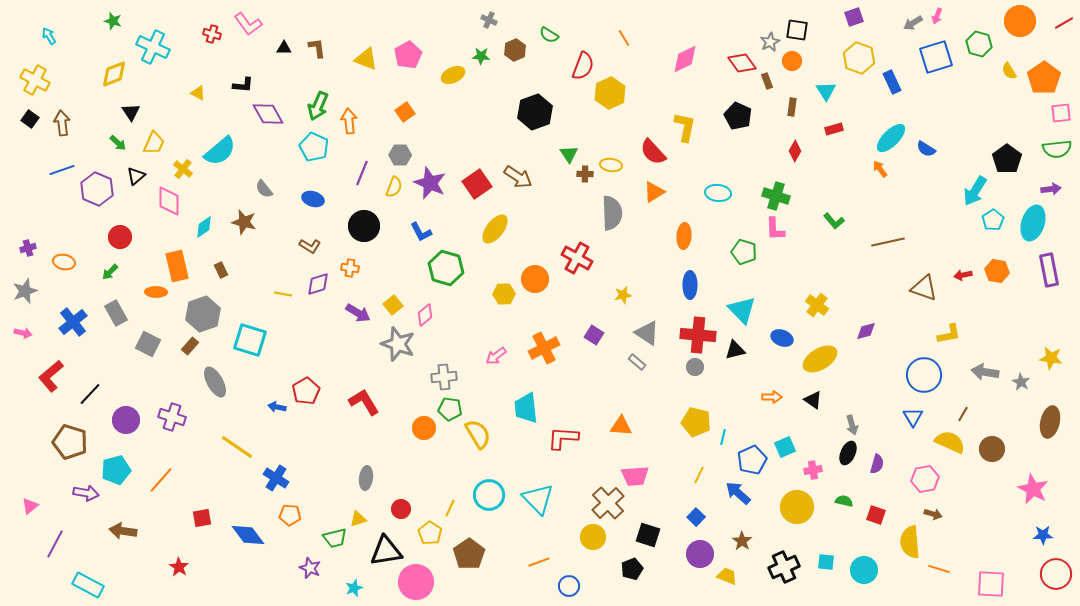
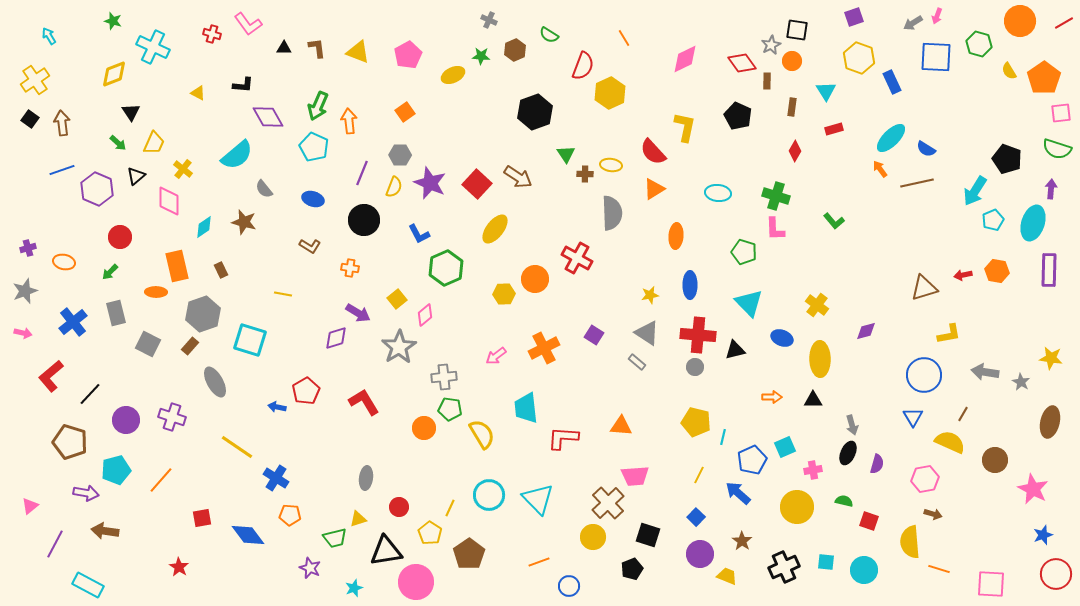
gray star at (770, 42): moved 1 px right, 3 px down
blue square at (936, 57): rotated 20 degrees clockwise
yellow triangle at (366, 59): moved 8 px left, 7 px up
yellow cross at (35, 80): rotated 28 degrees clockwise
brown rectangle at (767, 81): rotated 21 degrees clockwise
purple diamond at (268, 114): moved 3 px down
green semicircle at (1057, 149): rotated 24 degrees clockwise
cyan semicircle at (220, 151): moved 17 px right, 4 px down
green triangle at (569, 154): moved 3 px left
black pentagon at (1007, 159): rotated 16 degrees counterclockwise
red square at (477, 184): rotated 12 degrees counterclockwise
purple arrow at (1051, 189): rotated 78 degrees counterclockwise
orange triangle at (654, 192): moved 3 px up
cyan pentagon at (993, 220): rotated 10 degrees clockwise
black circle at (364, 226): moved 6 px up
blue L-shape at (421, 232): moved 2 px left, 2 px down
orange ellipse at (684, 236): moved 8 px left
brown line at (888, 242): moved 29 px right, 59 px up
green hexagon at (446, 268): rotated 20 degrees clockwise
purple rectangle at (1049, 270): rotated 12 degrees clockwise
purple diamond at (318, 284): moved 18 px right, 54 px down
brown triangle at (924, 288): rotated 36 degrees counterclockwise
yellow star at (623, 295): moved 27 px right
yellow square at (393, 305): moved 4 px right, 6 px up
cyan triangle at (742, 310): moved 7 px right, 7 px up
gray rectangle at (116, 313): rotated 15 degrees clockwise
gray star at (398, 344): moved 1 px right, 3 px down; rotated 20 degrees clockwise
yellow ellipse at (820, 359): rotated 60 degrees counterclockwise
black triangle at (813, 400): rotated 36 degrees counterclockwise
yellow semicircle at (478, 434): moved 4 px right
brown circle at (992, 449): moved 3 px right, 11 px down
red circle at (401, 509): moved 2 px left, 2 px up
red square at (876, 515): moved 7 px left, 6 px down
brown arrow at (123, 531): moved 18 px left
blue star at (1043, 535): rotated 18 degrees counterclockwise
